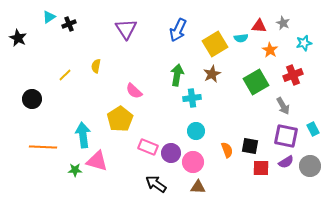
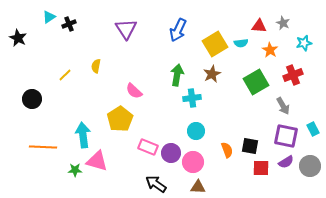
cyan semicircle: moved 5 px down
